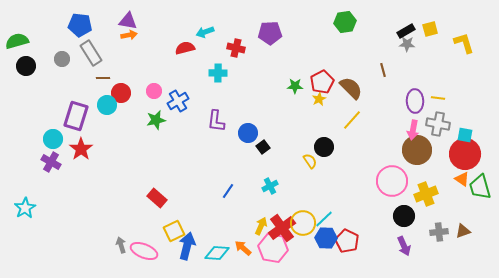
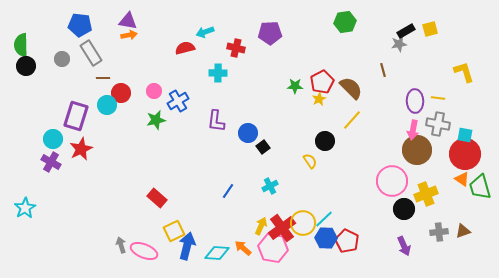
green semicircle at (17, 41): moved 4 px right, 4 px down; rotated 75 degrees counterclockwise
yellow L-shape at (464, 43): moved 29 px down
gray star at (407, 44): moved 8 px left; rotated 14 degrees counterclockwise
black circle at (324, 147): moved 1 px right, 6 px up
red star at (81, 149): rotated 10 degrees clockwise
black circle at (404, 216): moved 7 px up
